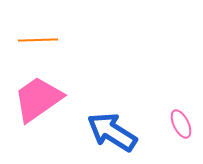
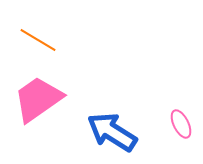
orange line: rotated 33 degrees clockwise
